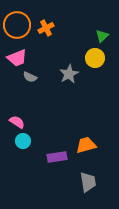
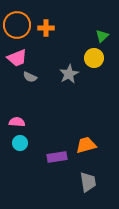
orange cross: rotated 28 degrees clockwise
yellow circle: moved 1 px left
pink semicircle: rotated 28 degrees counterclockwise
cyan circle: moved 3 px left, 2 px down
